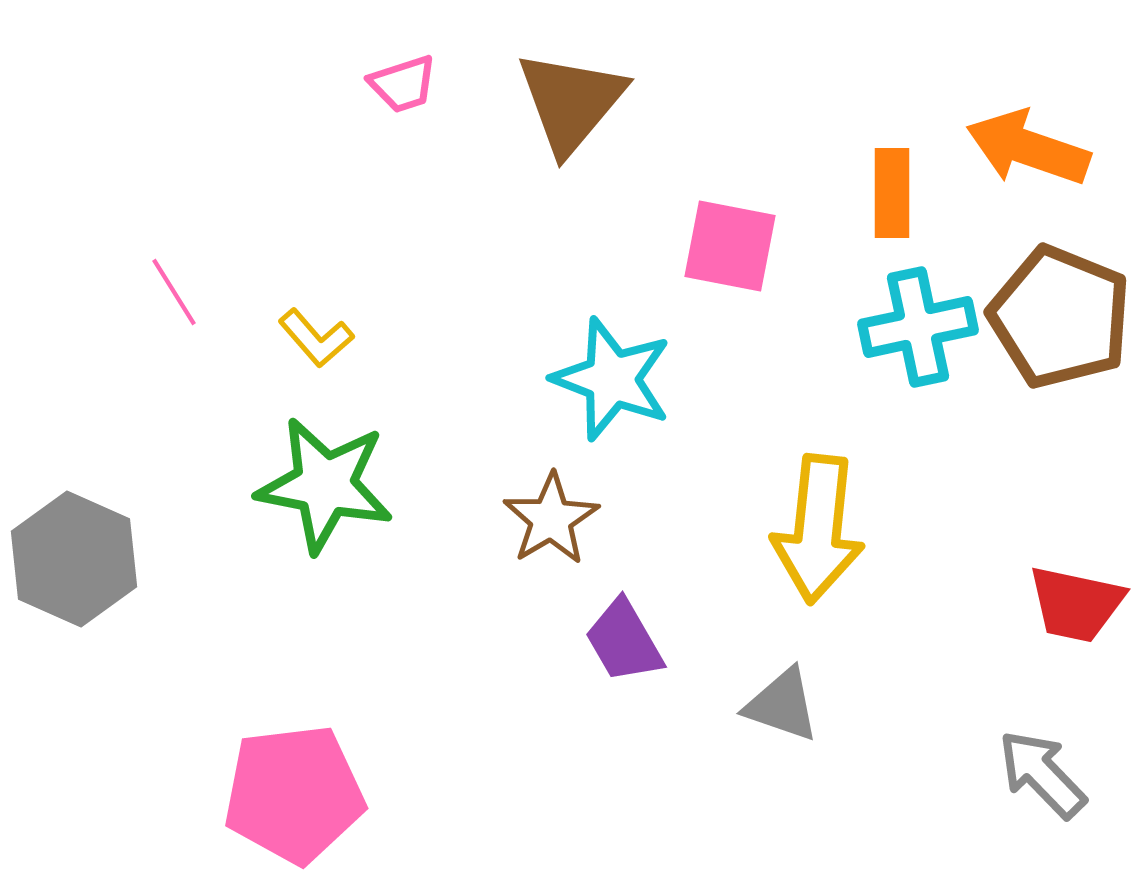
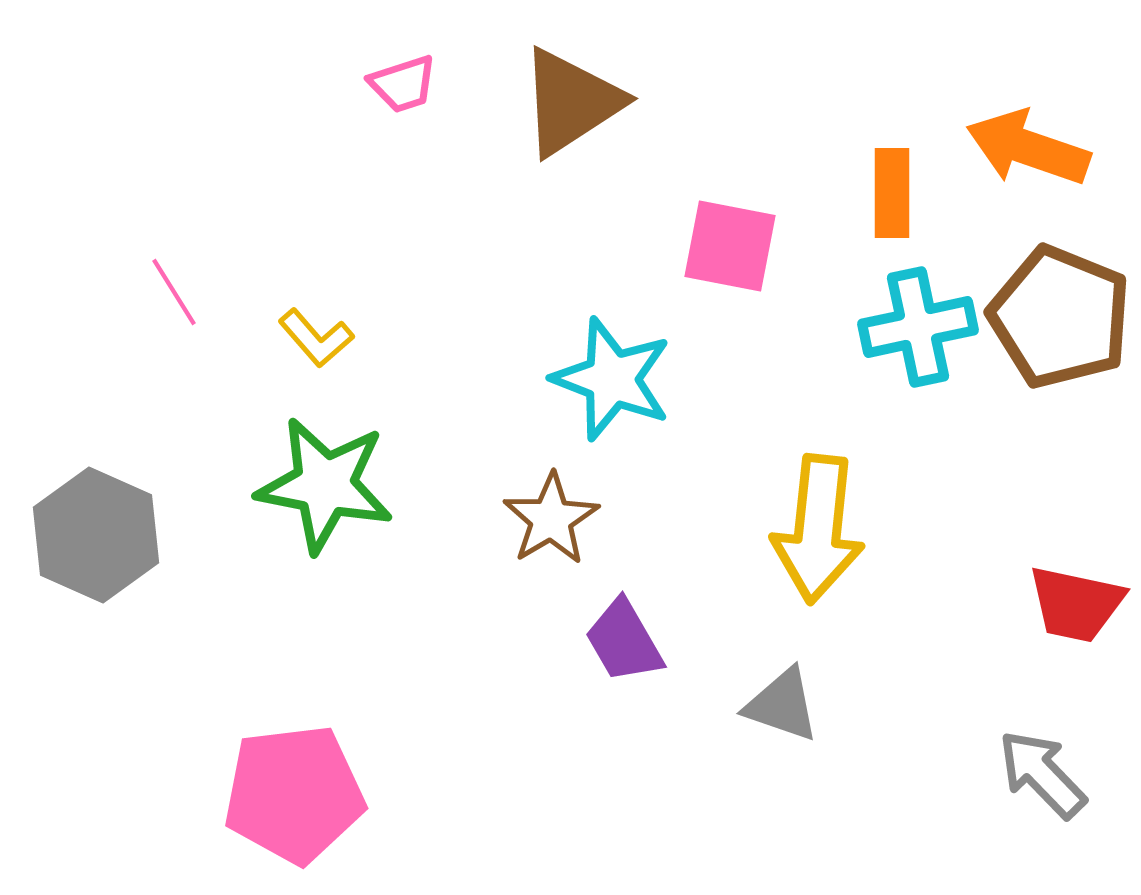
brown triangle: rotated 17 degrees clockwise
gray hexagon: moved 22 px right, 24 px up
